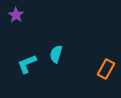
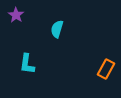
cyan semicircle: moved 1 px right, 25 px up
cyan L-shape: rotated 60 degrees counterclockwise
